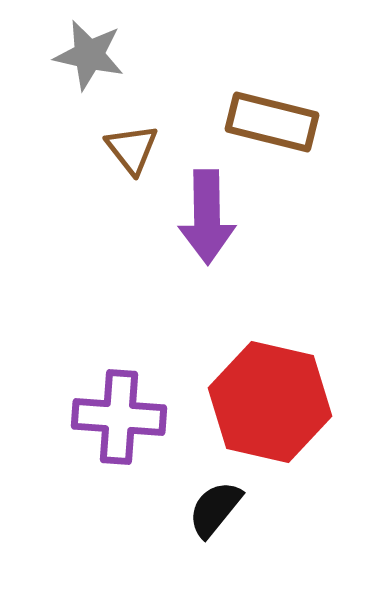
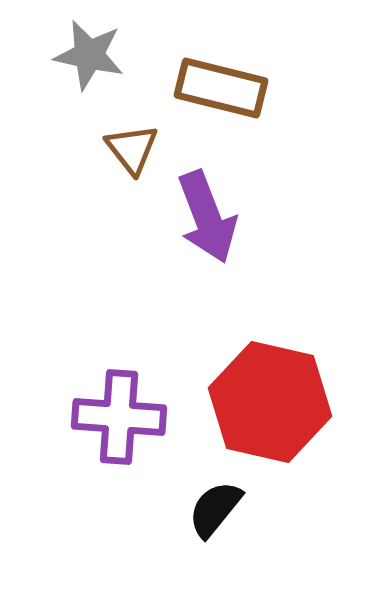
brown rectangle: moved 51 px left, 34 px up
purple arrow: rotated 20 degrees counterclockwise
